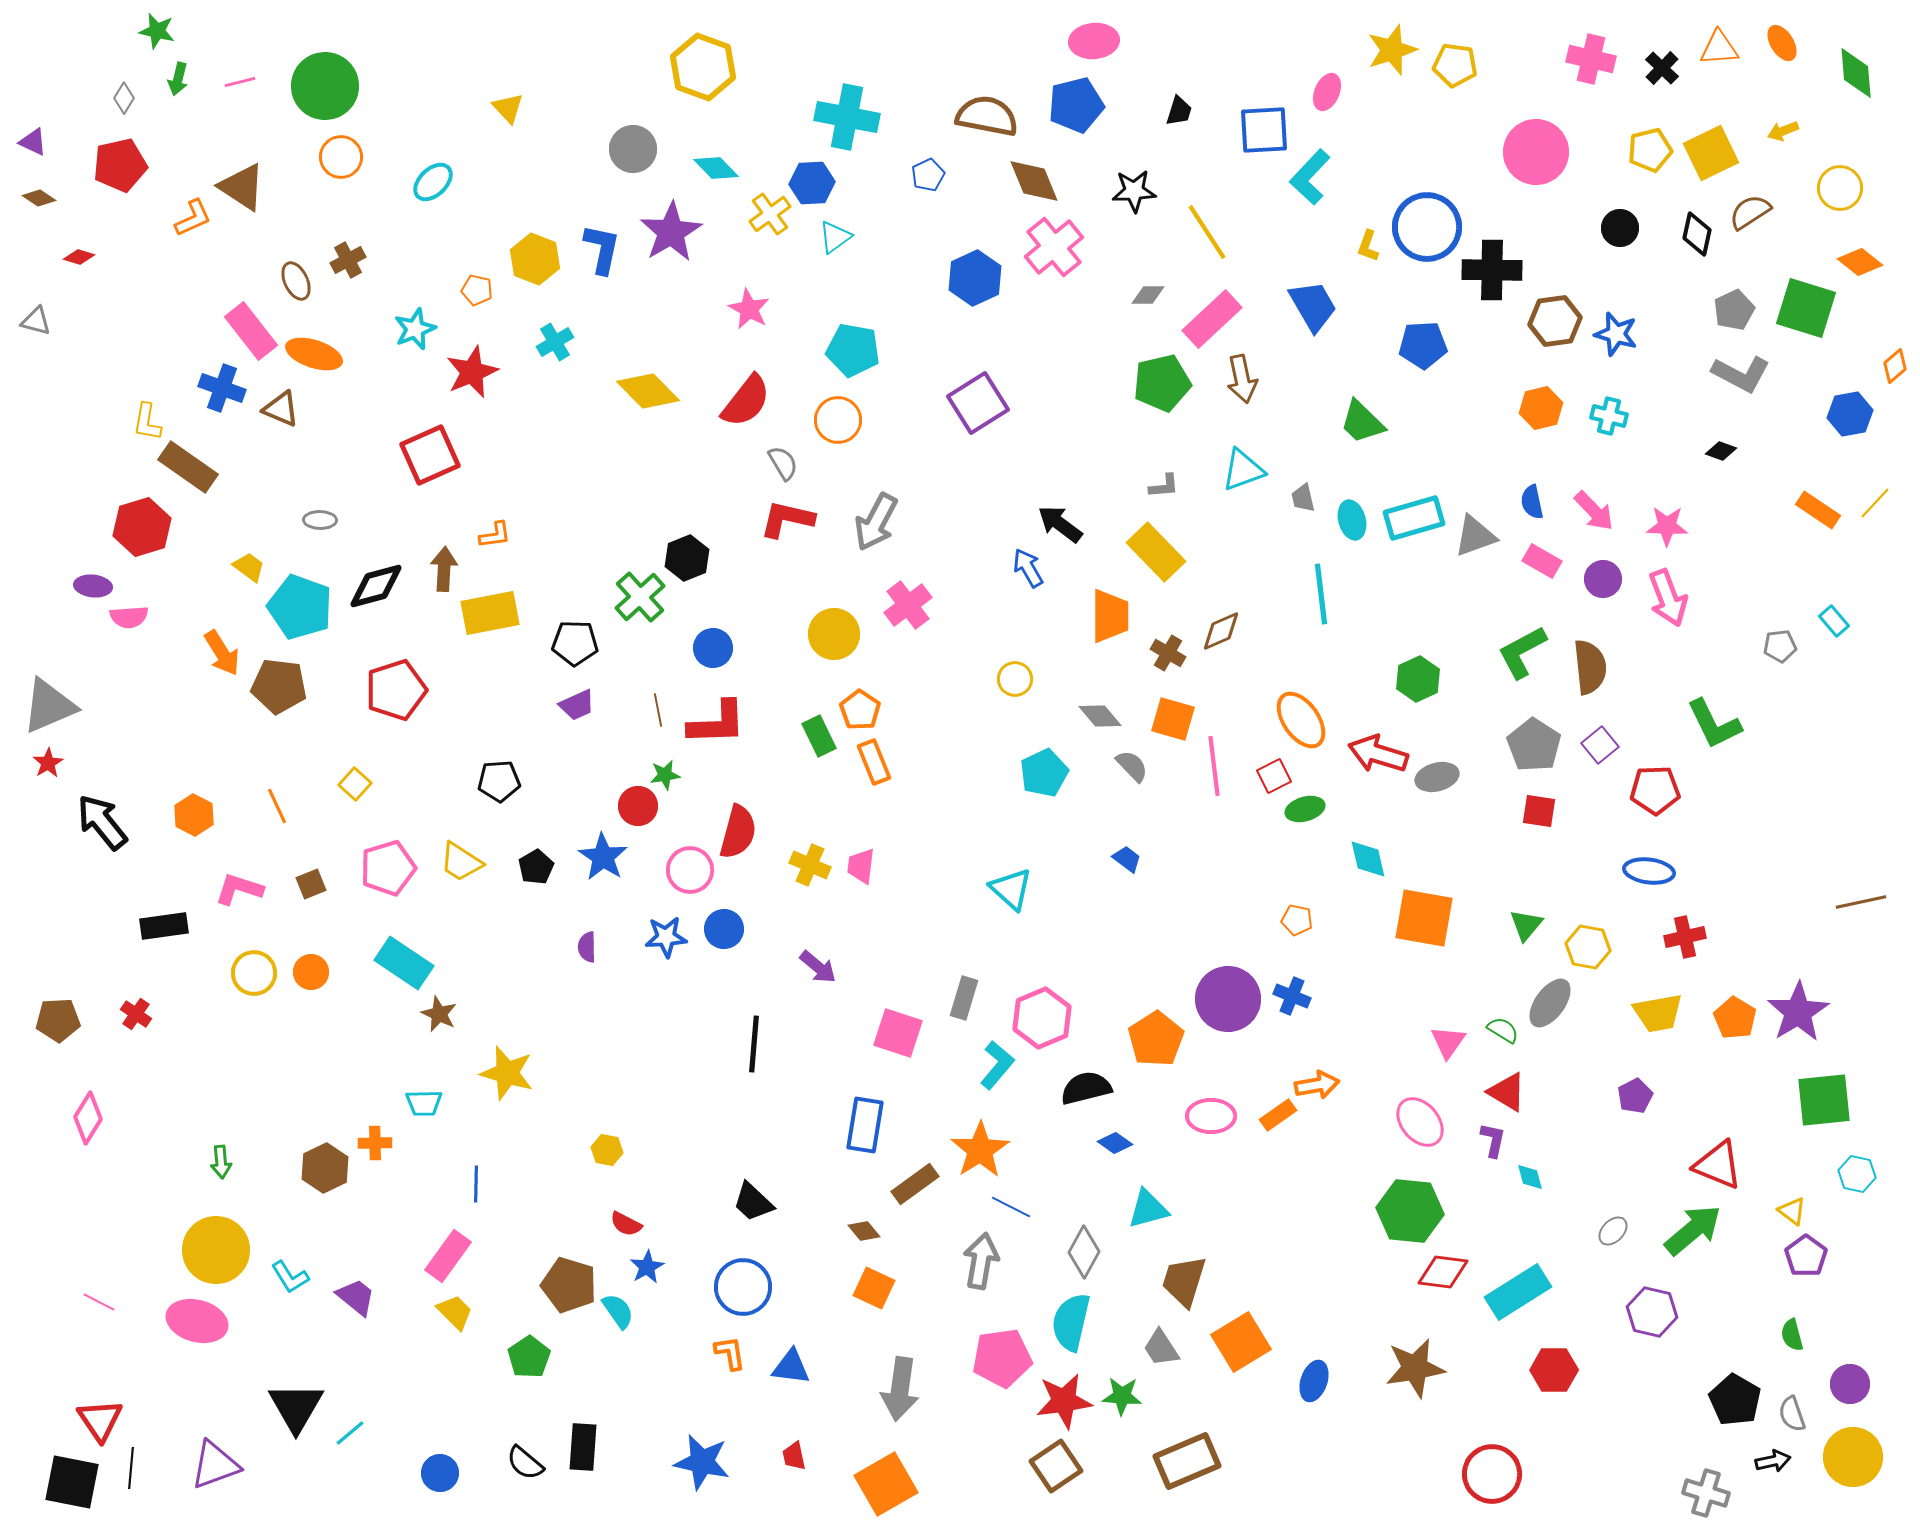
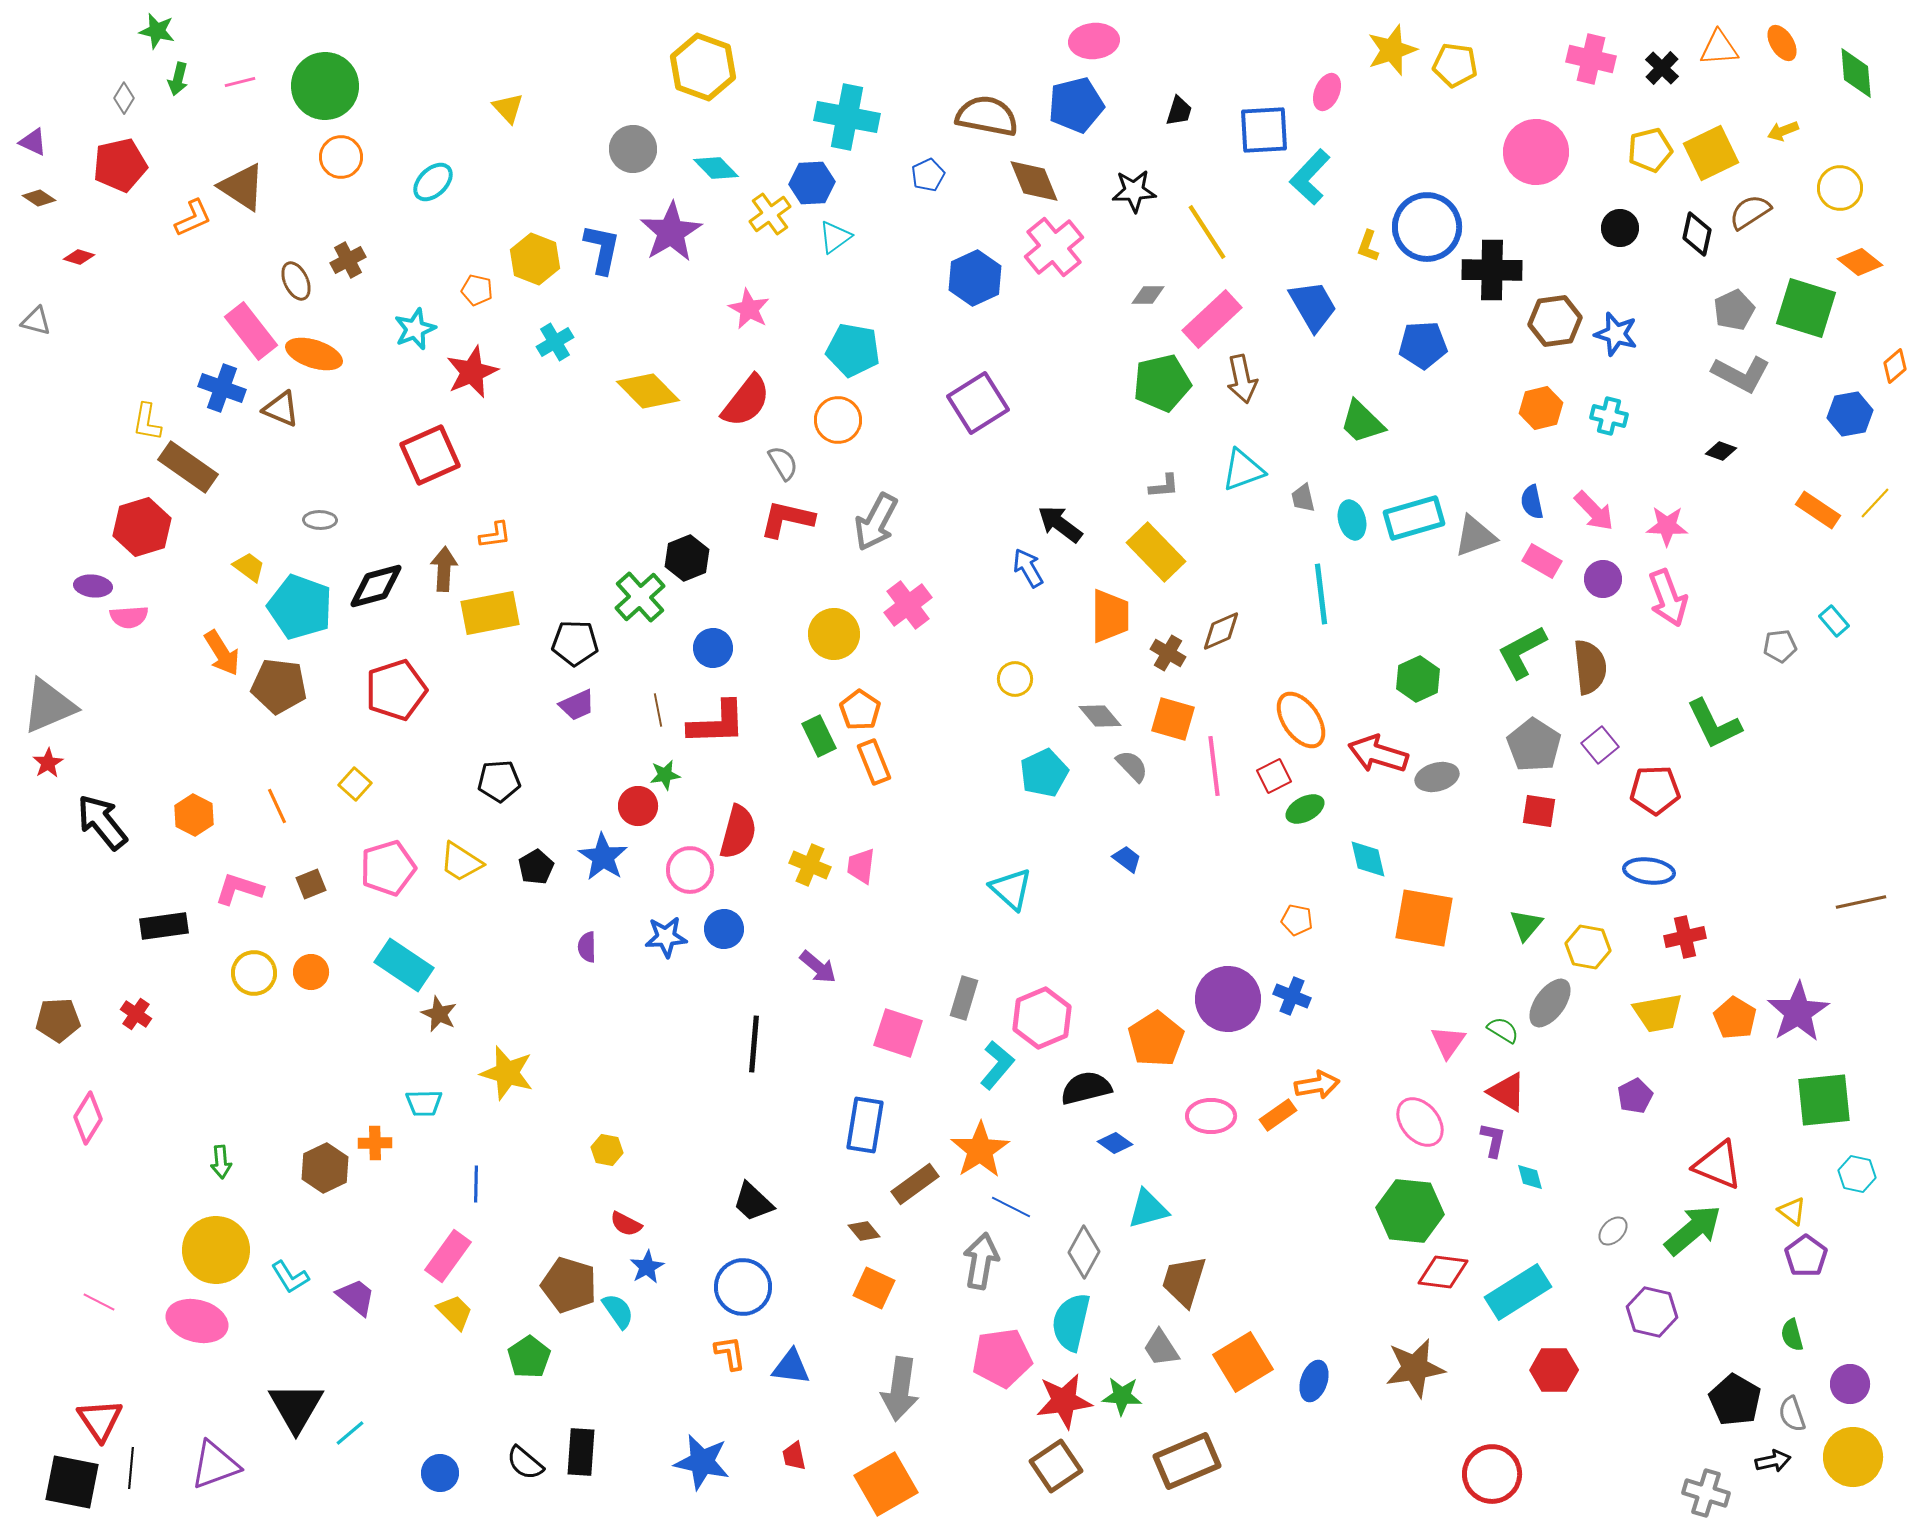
green ellipse at (1305, 809): rotated 12 degrees counterclockwise
cyan rectangle at (404, 963): moved 2 px down
orange square at (1241, 1342): moved 2 px right, 20 px down
black rectangle at (583, 1447): moved 2 px left, 5 px down
